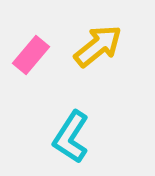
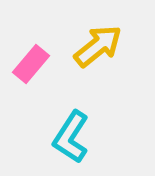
pink rectangle: moved 9 px down
